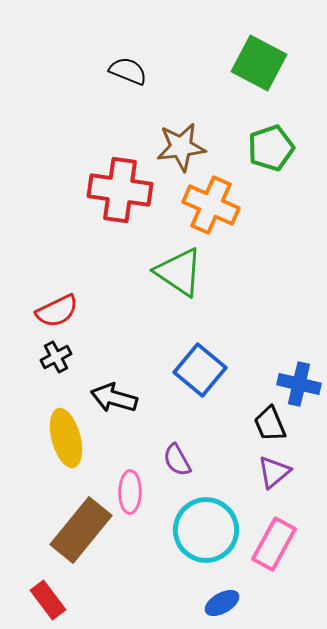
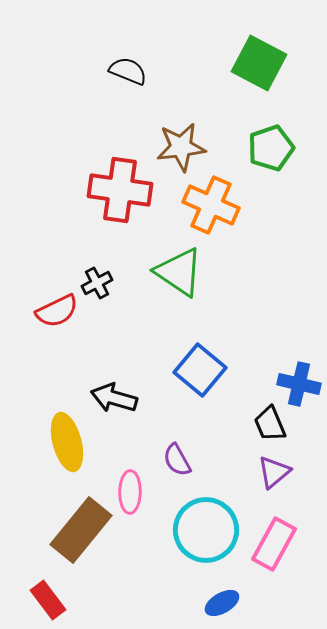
black cross: moved 41 px right, 74 px up
yellow ellipse: moved 1 px right, 4 px down
